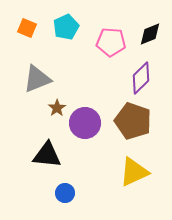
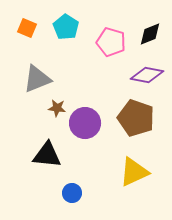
cyan pentagon: rotated 15 degrees counterclockwise
pink pentagon: rotated 12 degrees clockwise
purple diamond: moved 6 px right, 3 px up; rotated 56 degrees clockwise
brown star: rotated 30 degrees counterclockwise
brown pentagon: moved 3 px right, 3 px up
blue circle: moved 7 px right
